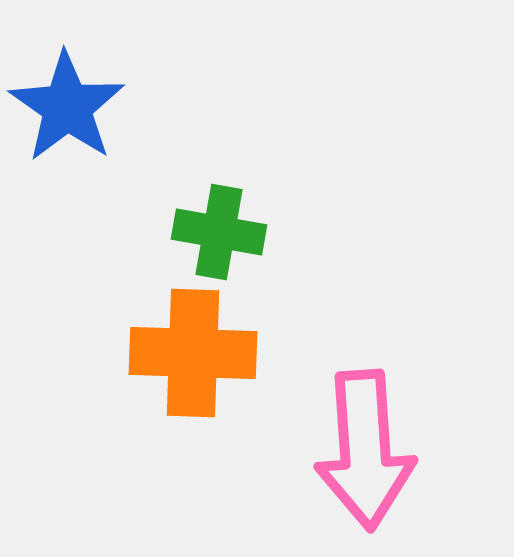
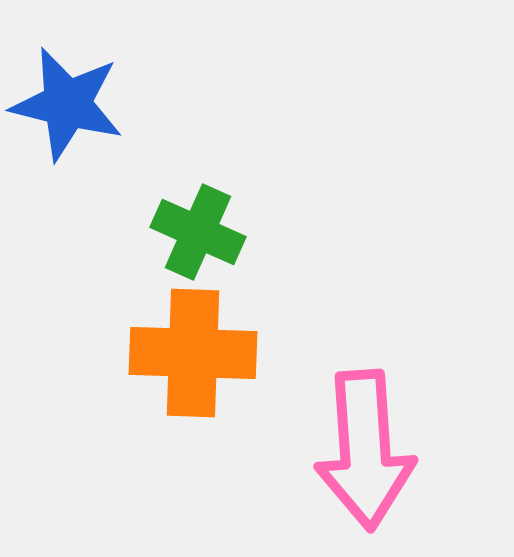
blue star: moved 3 px up; rotated 21 degrees counterclockwise
green cross: moved 21 px left; rotated 14 degrees clockwise
